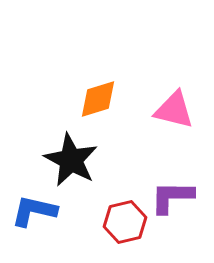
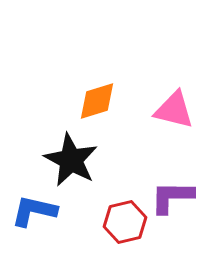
orange diamond: moved 1 px left, 2 px down
